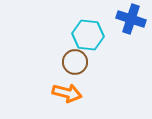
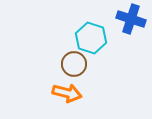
cyan hexagon: moved 3 px right, 3 px down; rotated 12 degrees clockwise
brown circle: moved 1 px left, 2 px down
